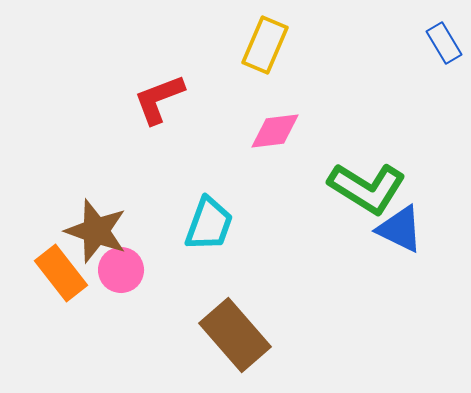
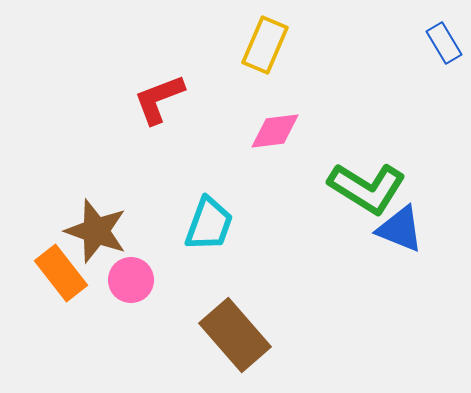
blue triangle: rotated 4 degrees counterclockwise
pink circle: moved 10 px right, 10 px down
